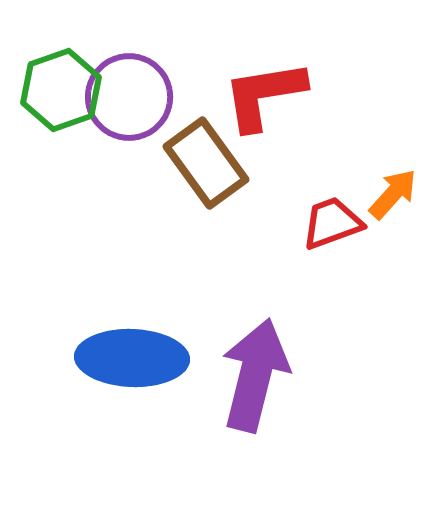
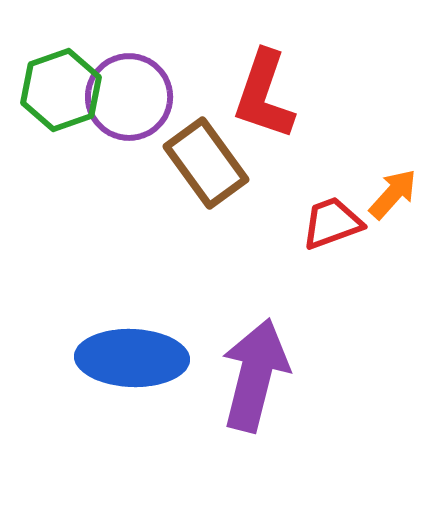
red L-shape: rotated 62 degrees counterclockwise
